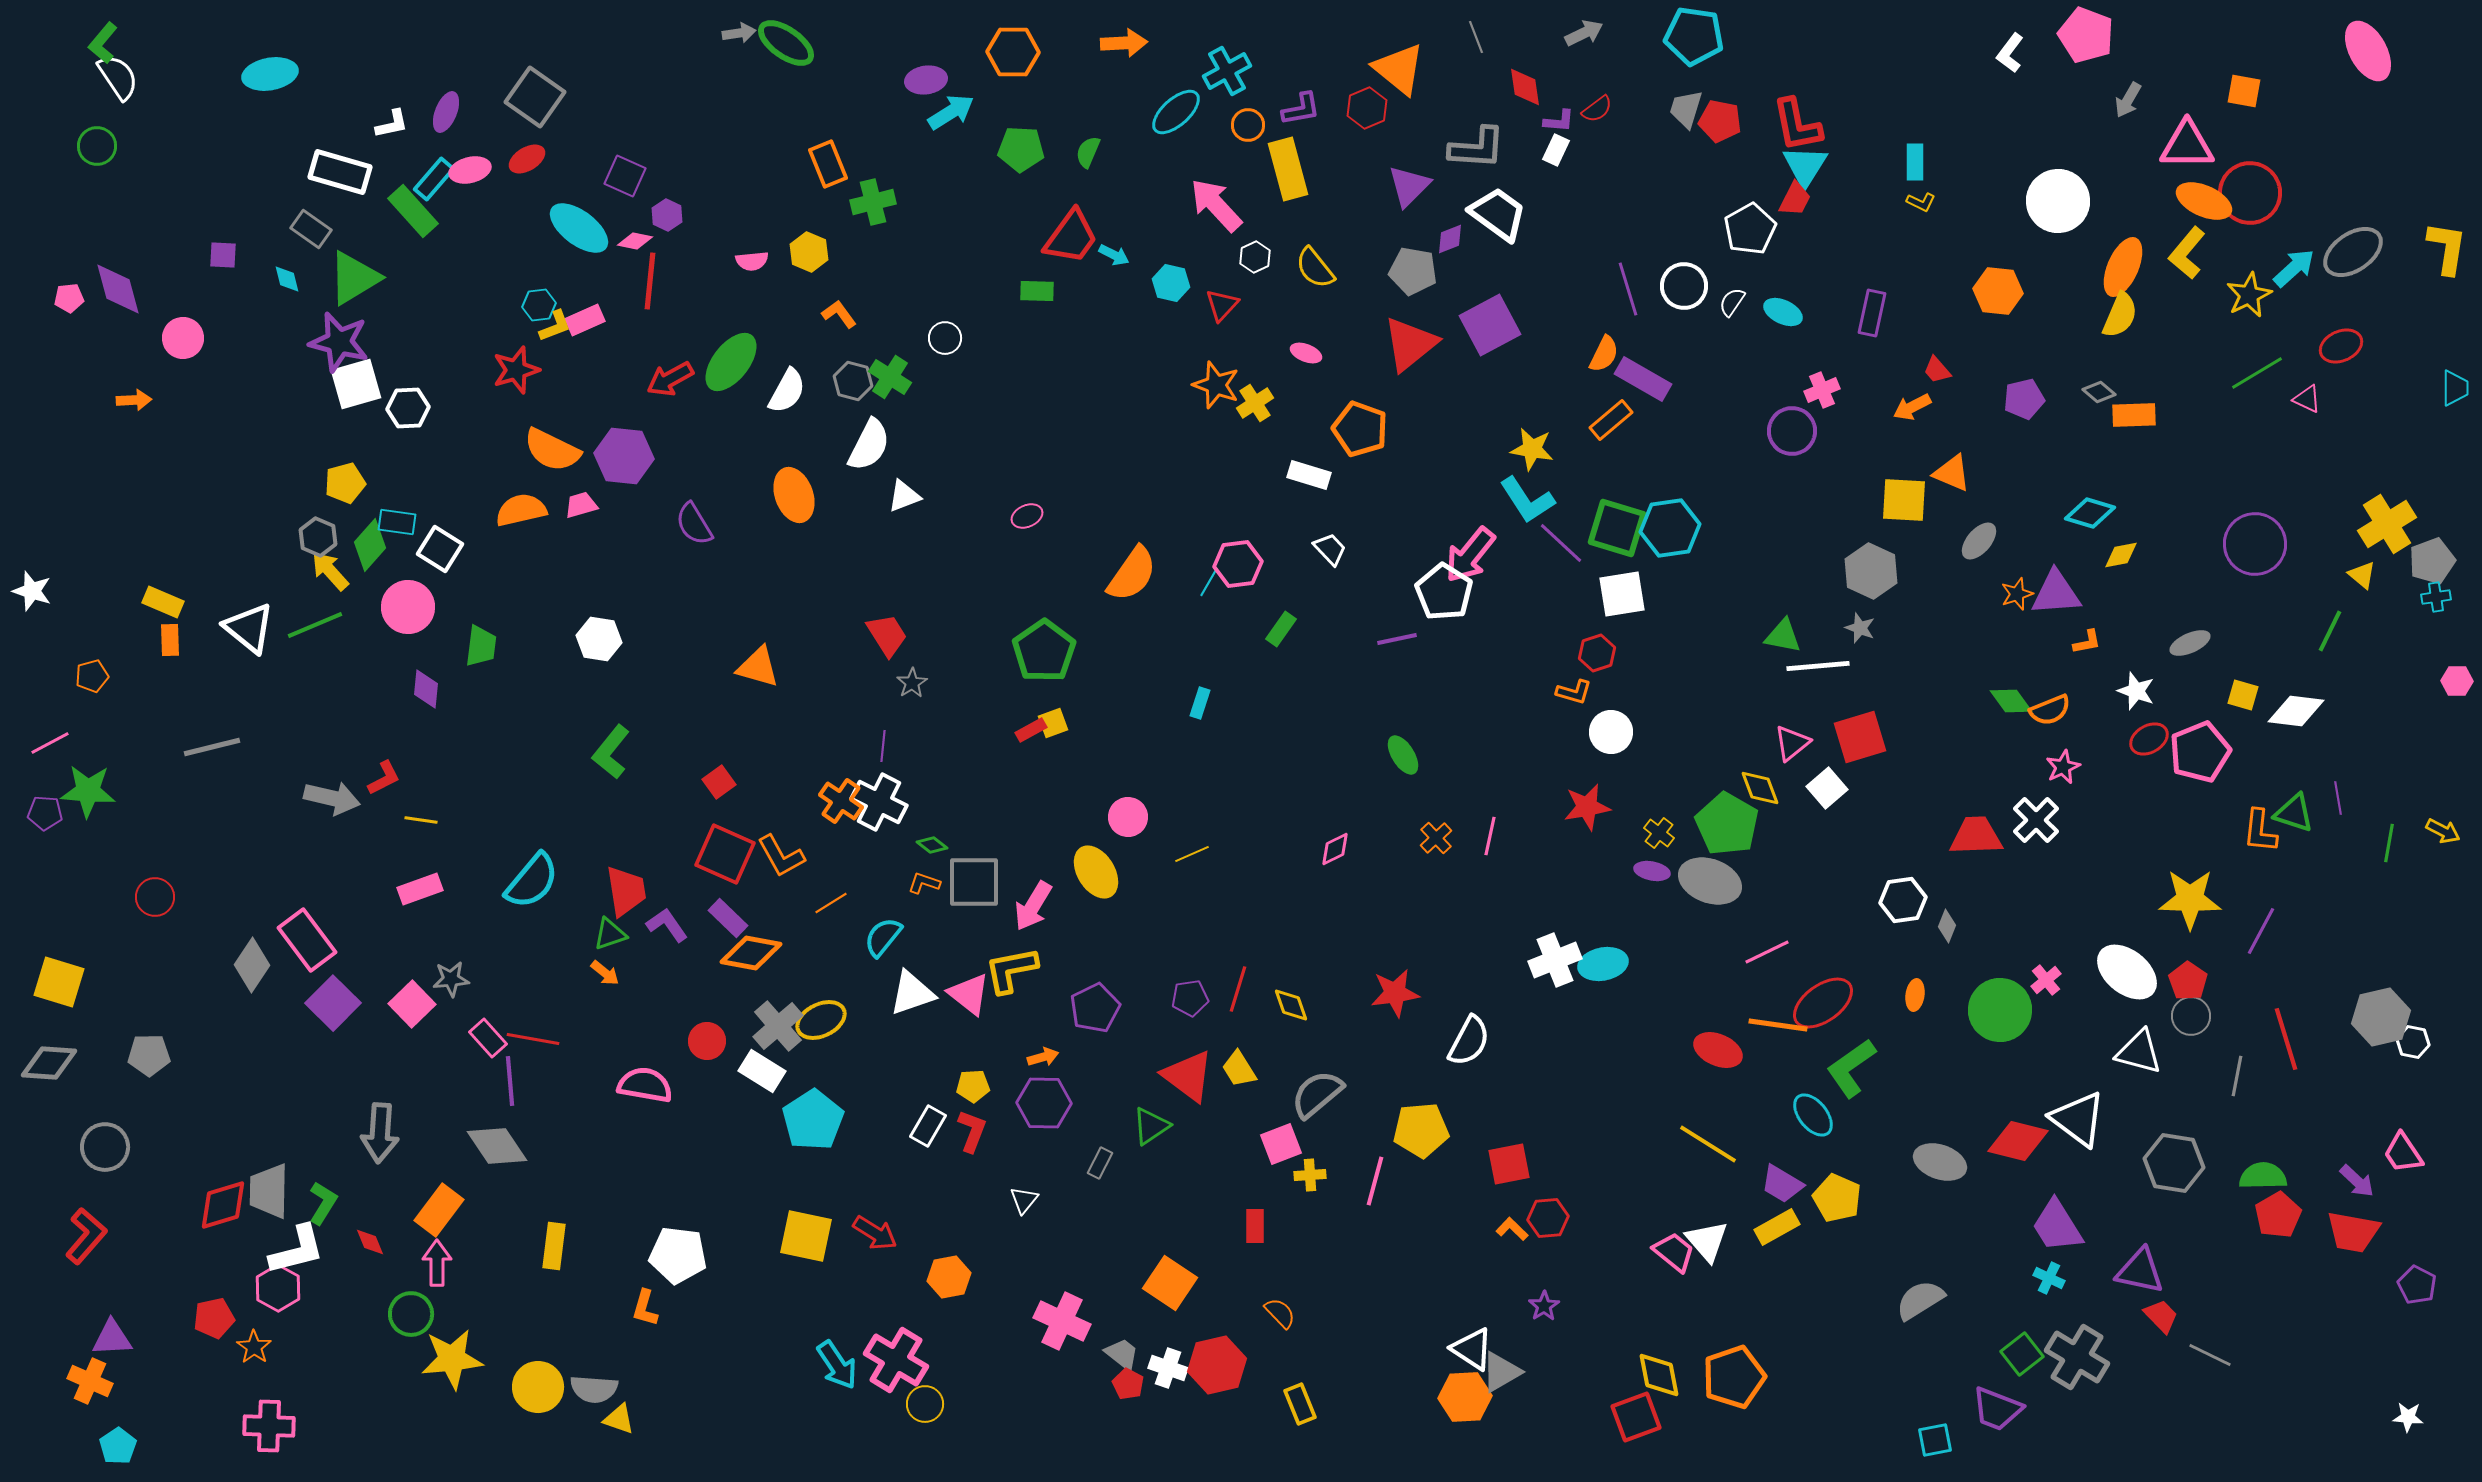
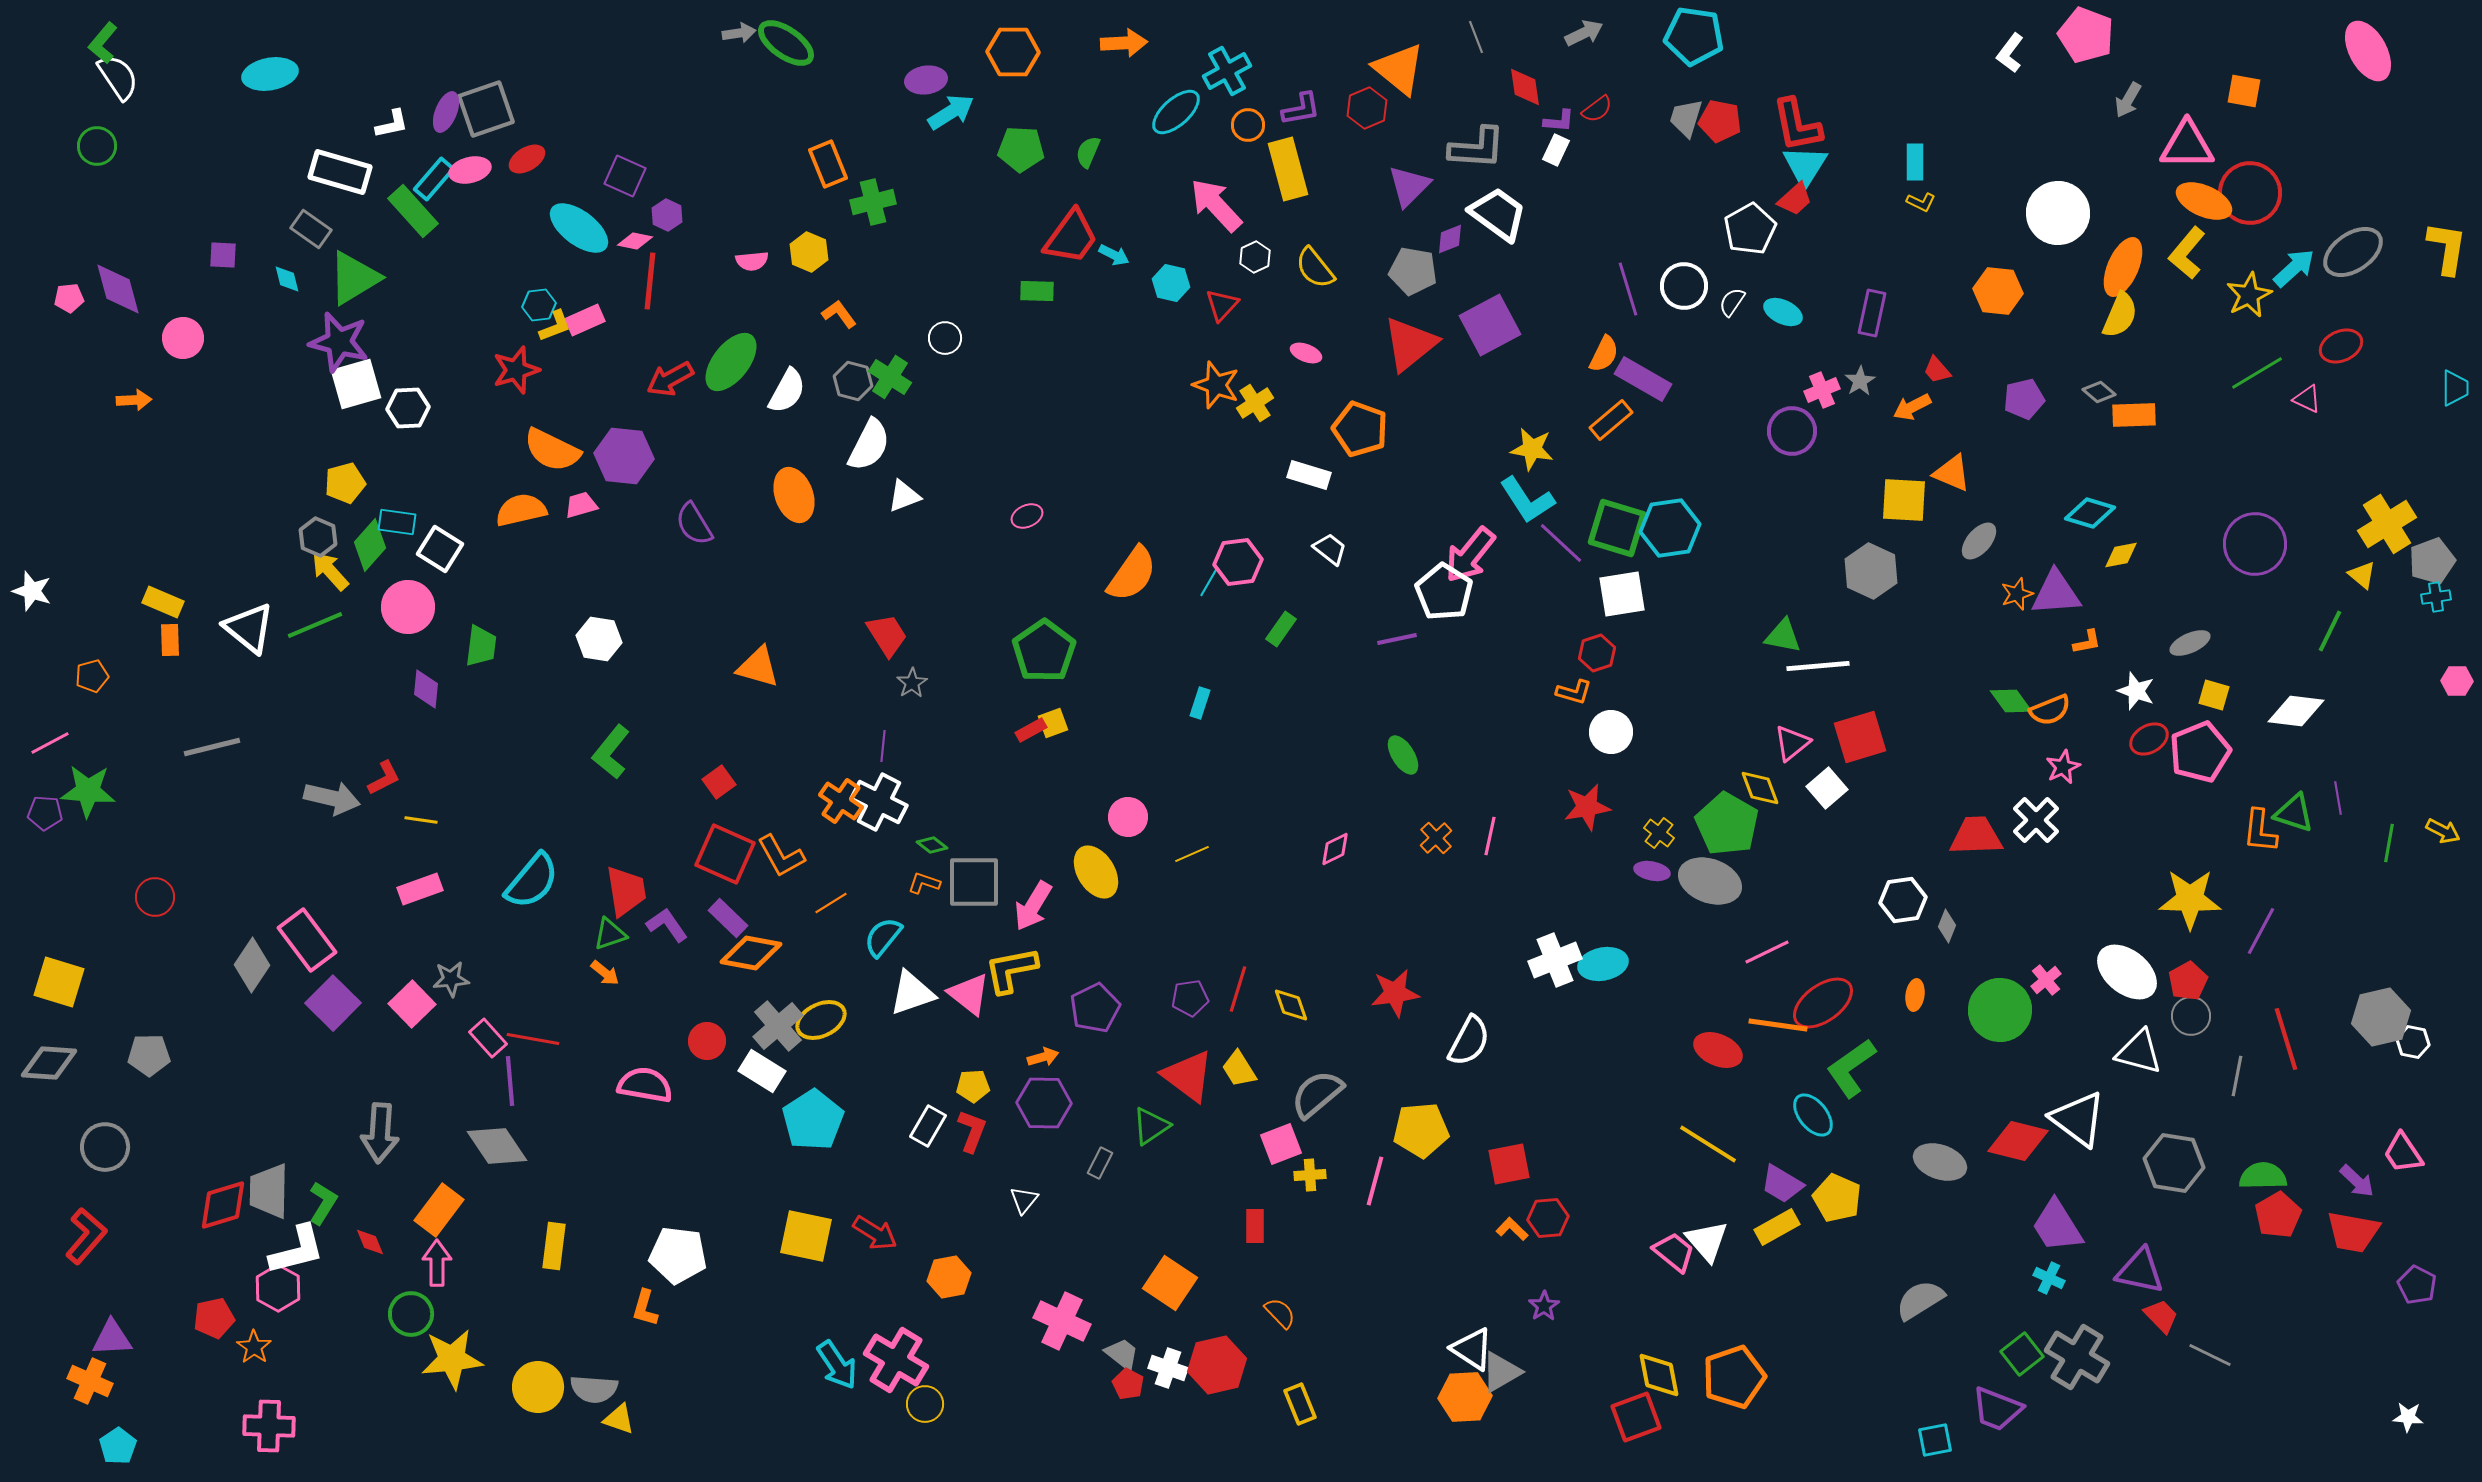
gray square at (535, 97): moved 49 px left, 12 px down; rotated 36 degrees clockwise
gray trapezoid at (1686, 109): moved 9 px down
red trapezoid at (1795, 199): rotated 21 degrees clockwise
white circle at (2058, 201): moved 12 px down
white trapezoid at (1330, 549): rotated 9 degrees counterclockwise
pink hexagon at (1238, 564): moved 2 px up
gray star at (1860, 628): moved 247 px up; rotated 20 degrees clockwise
yellow square at (2243, 695): moved 29 px left
red pentagon at (2188, 981): rotated 9 degrees clockwise
